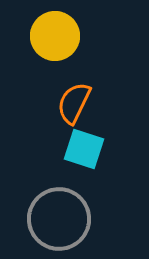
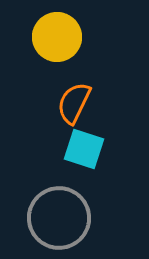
yellow circle: moved 2 px right, 1 px down
gray circle: moved 1 px up
